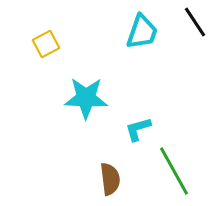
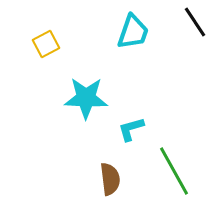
cyan trapezoid: moved 9 px left
cyan L-shape: moved 7 px left
